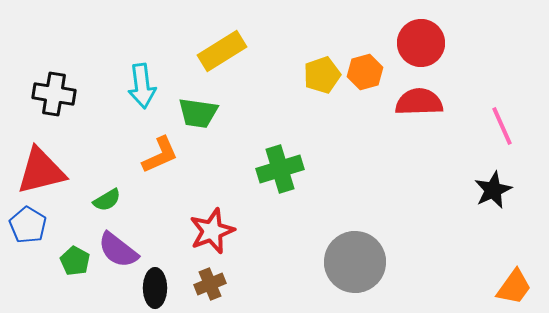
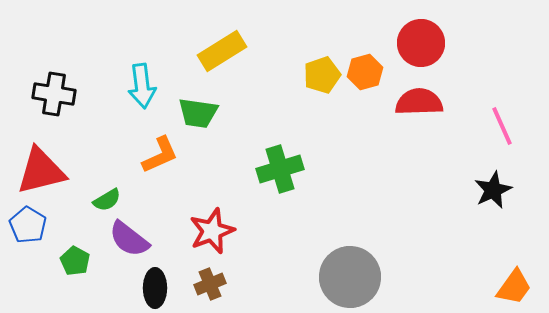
purple semicircle: moved 11 px right, 11 px up
gray circle: moved 5 px left, 15 px down
